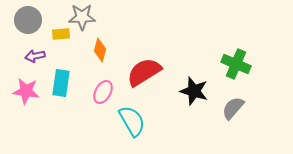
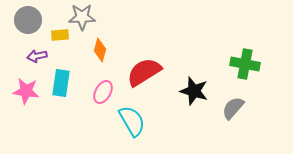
yellow rectangle: moved 1 px left, 1 px down
purple arrow: moved 2 px right
green cross: moved 9 px right; rotated 12 degrees counterclockwise
